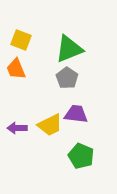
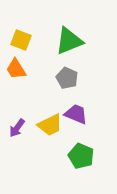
green triangle: moved 8 px up
orange trapezoid: rotated 10 degrees counterclockwise
gray pentagon: rotated 10 degrees counterclockwise
purple trapezoid: rotated 15 degrees clockwise
purple arrow: rotated 54 degrees counterclockwise
